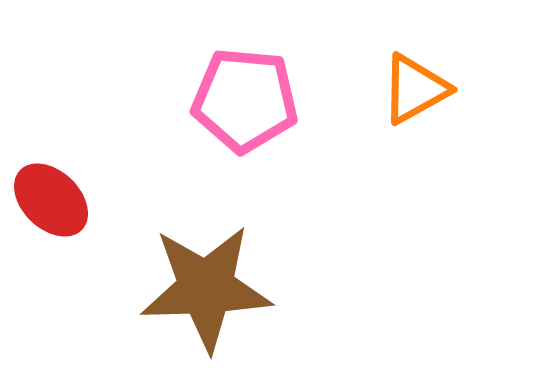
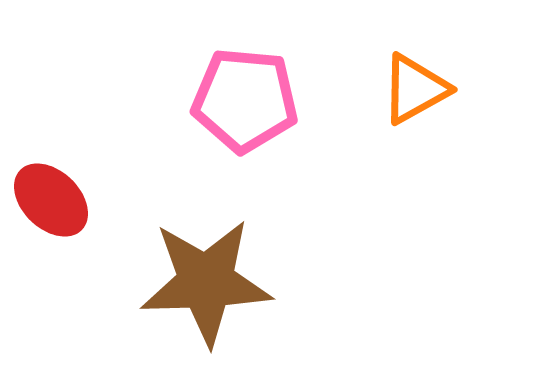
brown star: moved 6 px up
